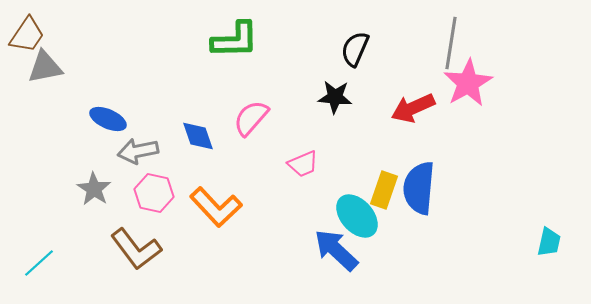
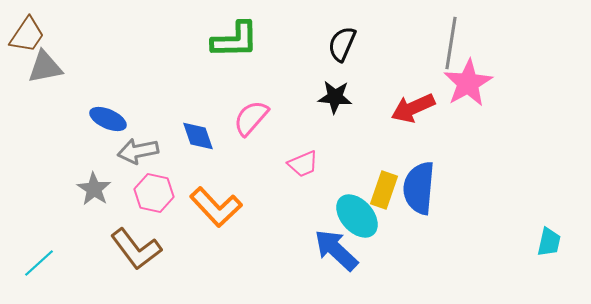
black semicircle: moved 13 px left, 5 px up
